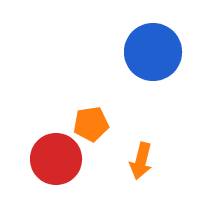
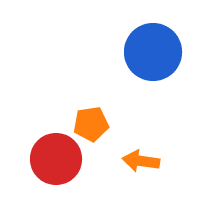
orange arrow: rotated 84 degrees clockwise
